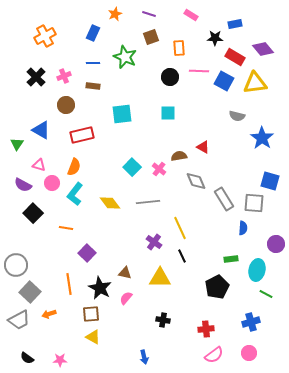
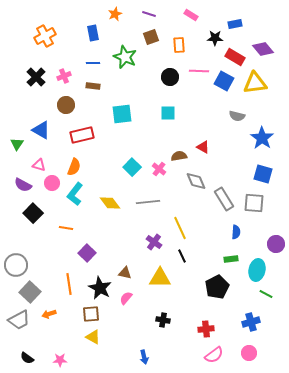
blue rectangle at (93, 33): rotated 35 degrees counterclockwise
orange rectangle at (179, 48): moved 3 px up
blue square at (270, 181): moved 7 px left, 7 px up
blue semicircle at (243, 228): moved 7 px left, 4 px down
